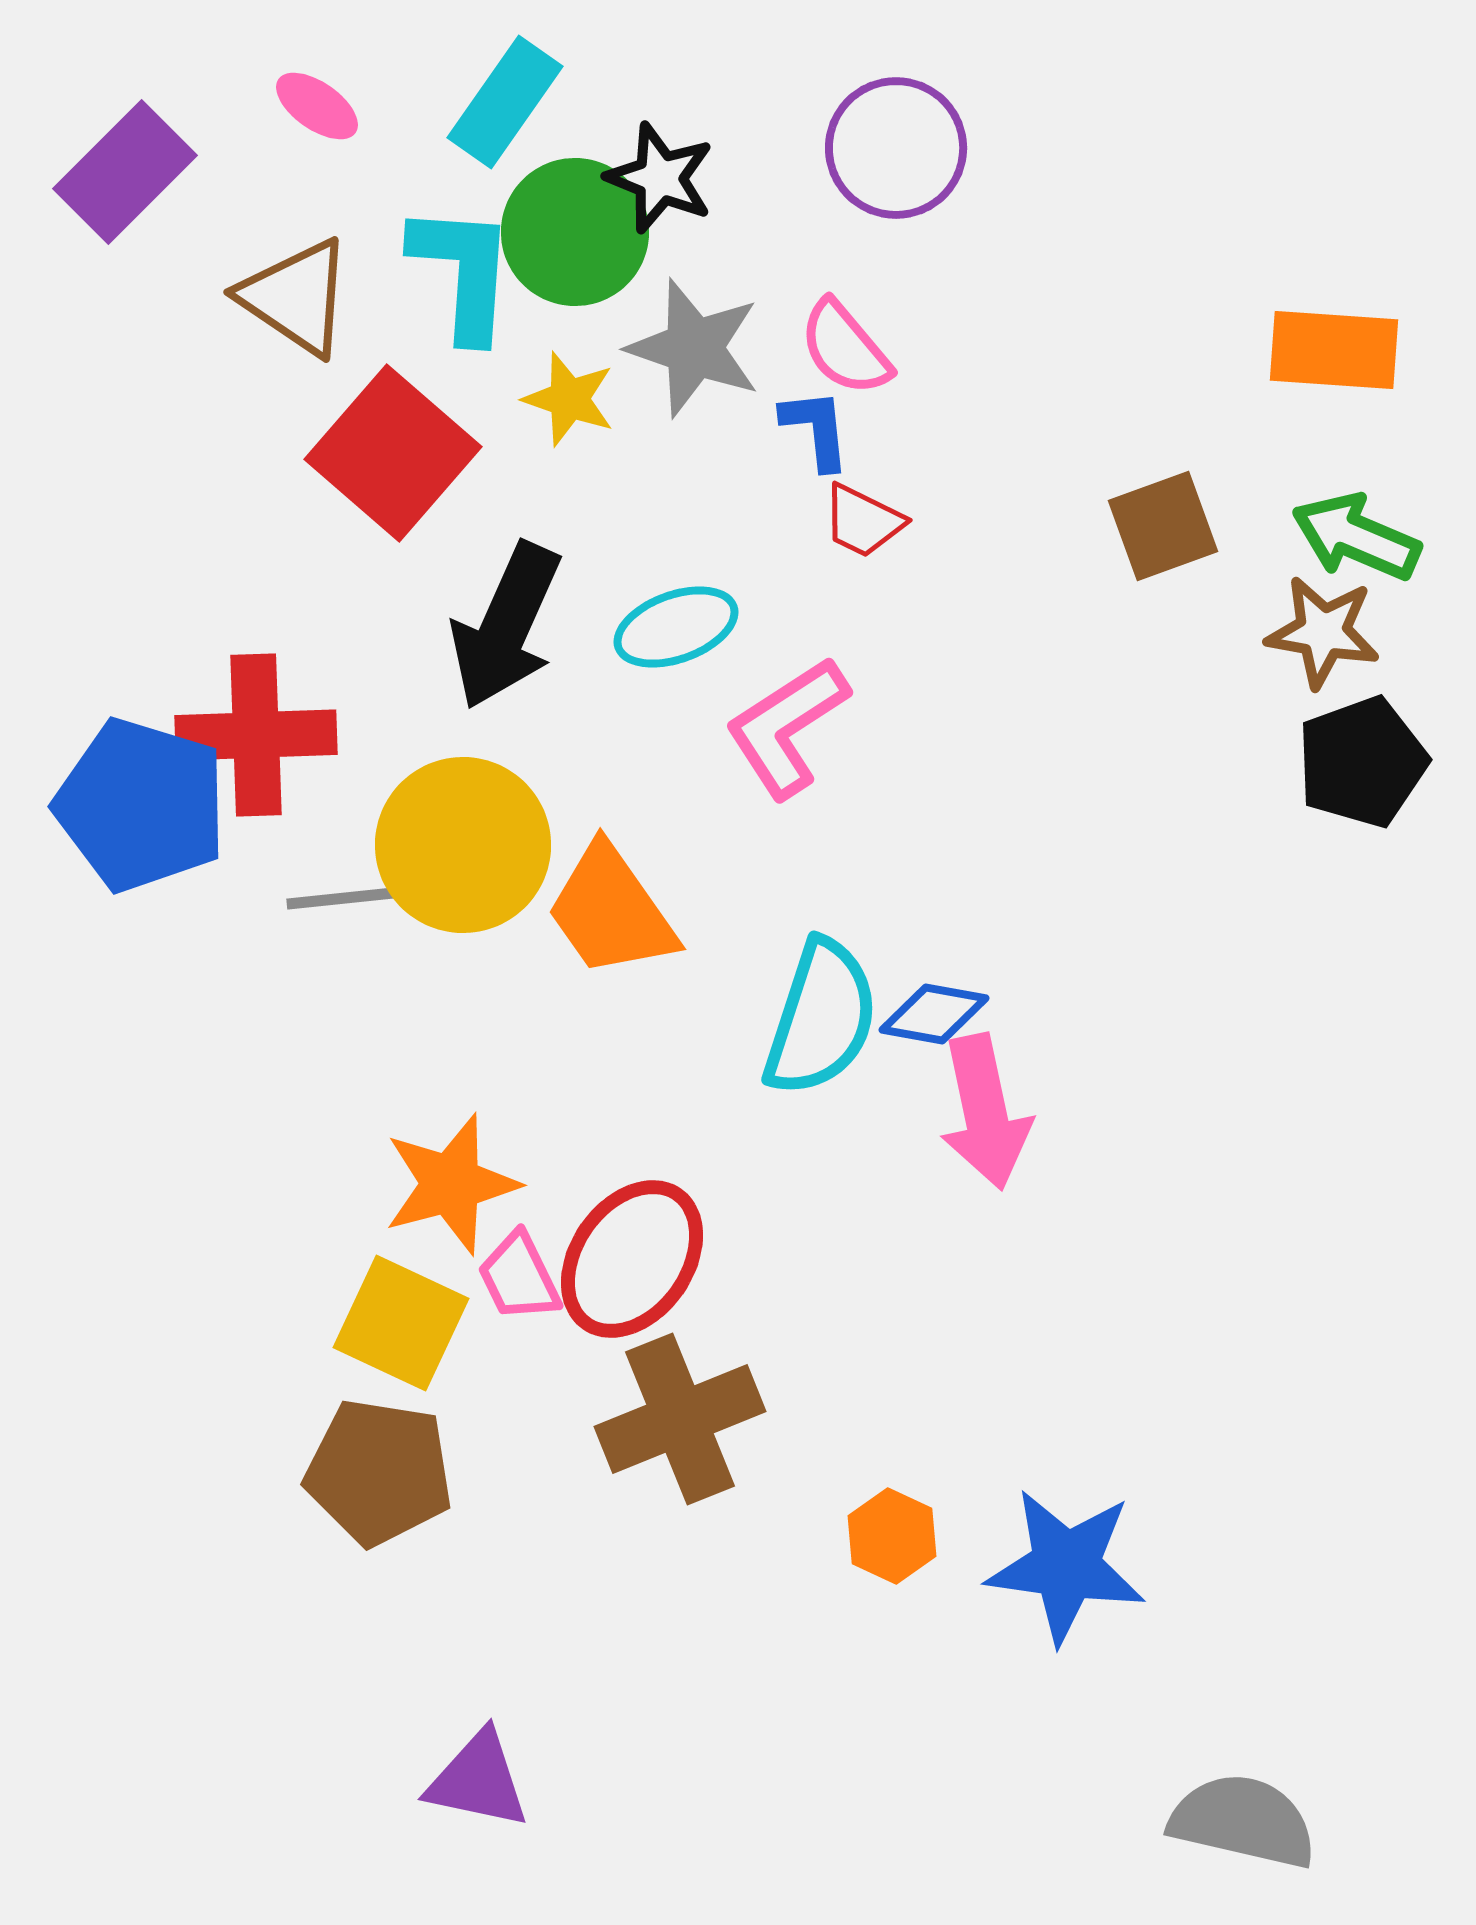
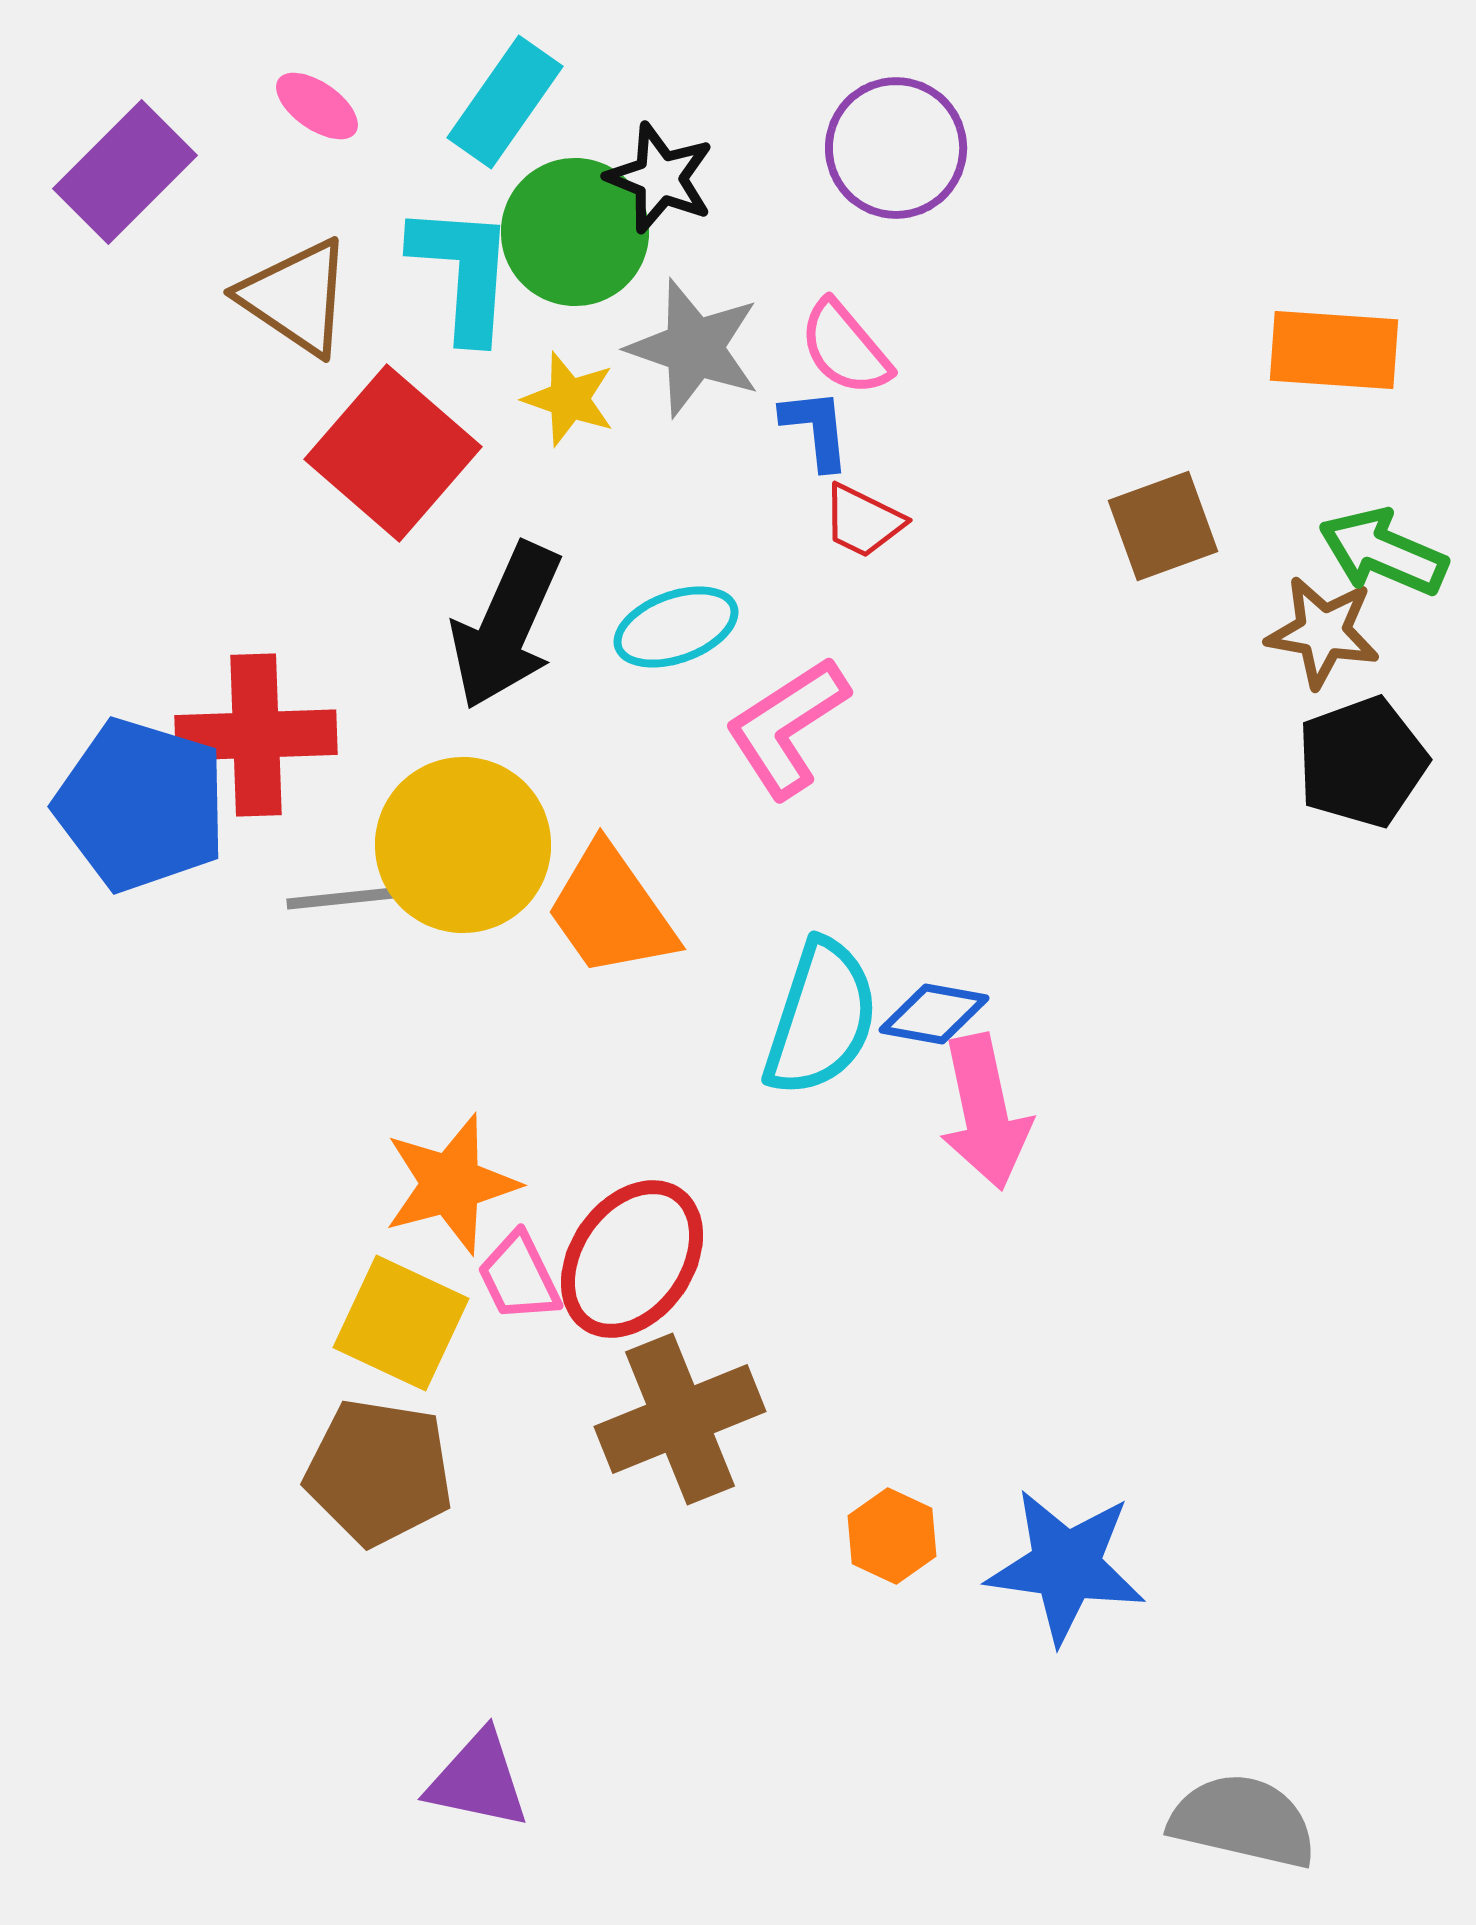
green arrow: moved 27 px right, 15 px down
